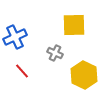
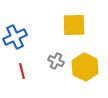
gray cross: moved 1 px right, 8 px down
red line: rotated 28 degrees clockwise
yellow hexagon: moved 1 px right, 8 px up
